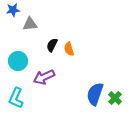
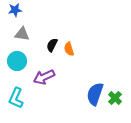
blue star: moved 2 px right
gray triangle: moved 8 px left, 10 px down; rotated 14 degrees clockwise
cyan circle: moved 1 px left
